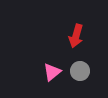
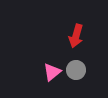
gray circle: moved 4 px left, 1 px up
